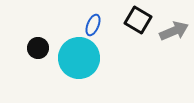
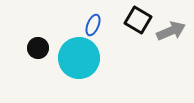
gray arrow: moved 3 px left
